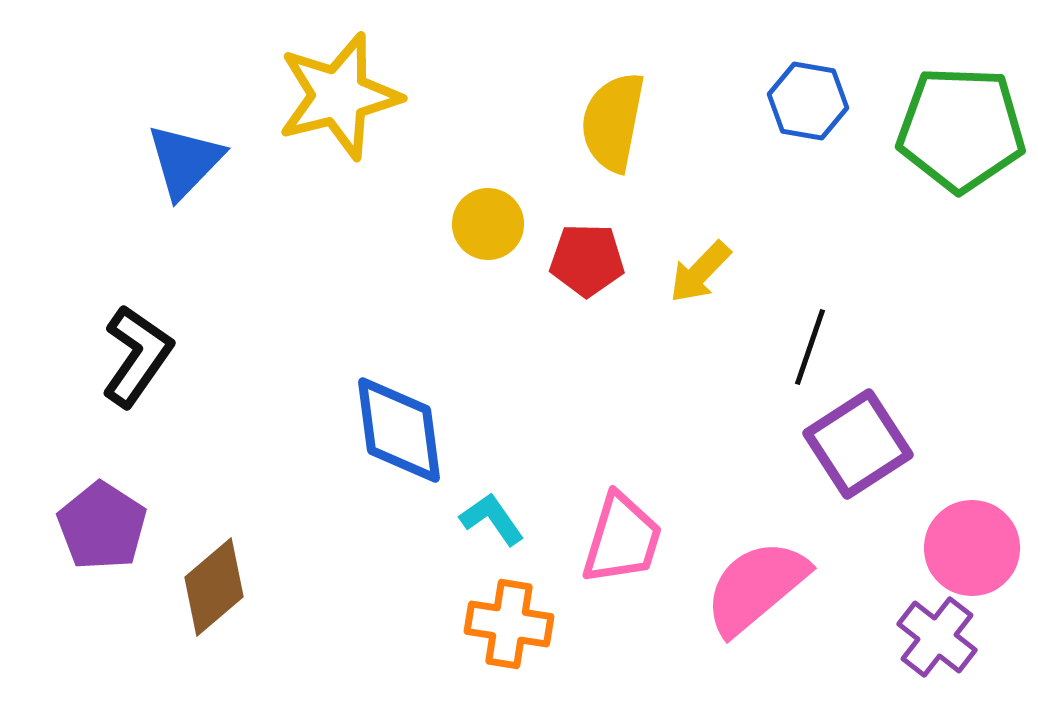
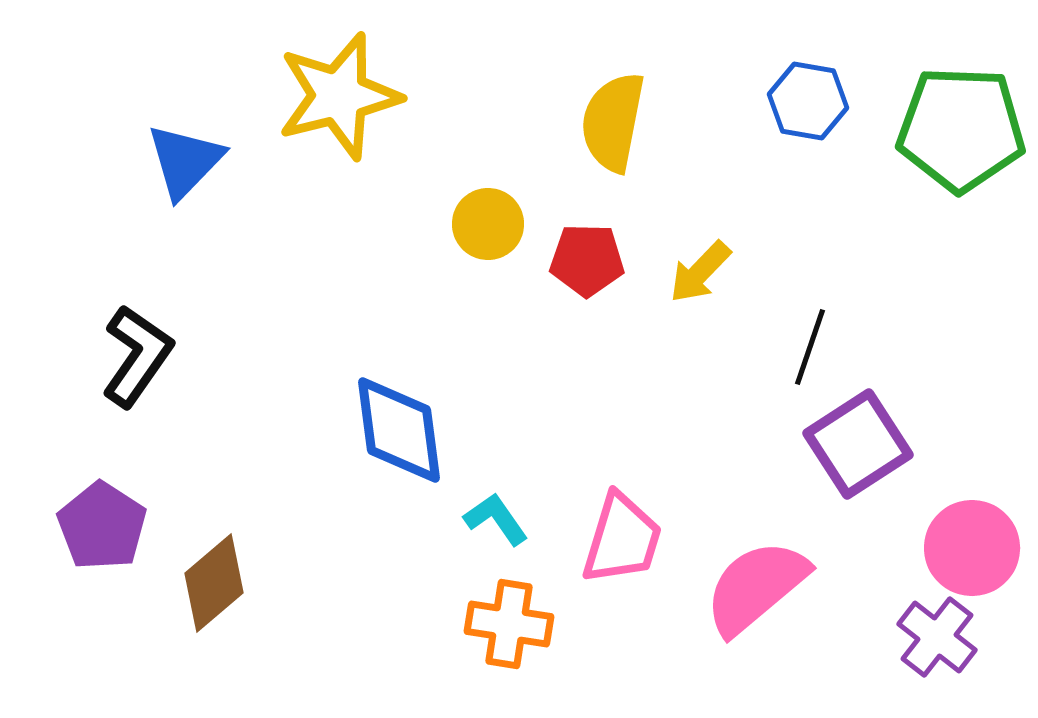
cyan L-shape: moved 4 px right
brown diamond: moved 4 px up
